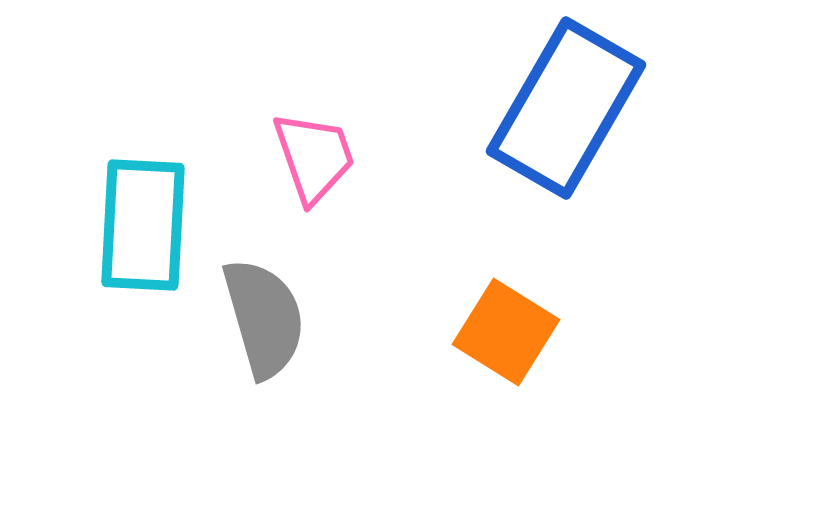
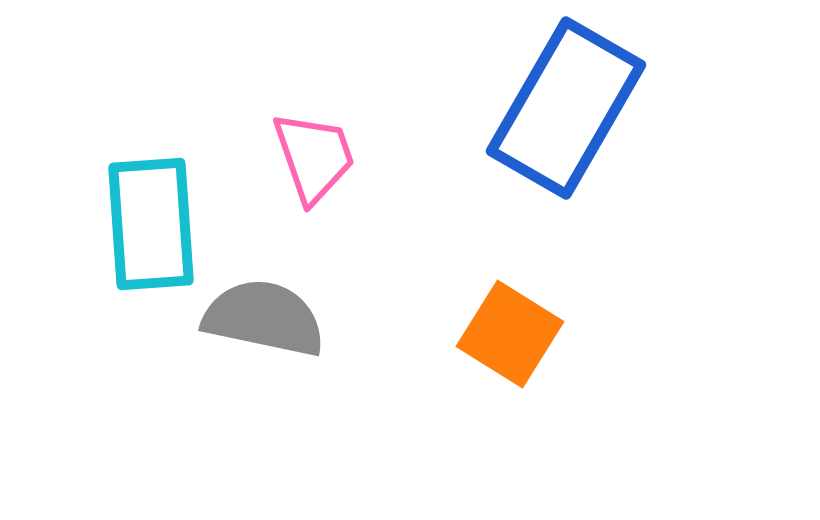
cyan rectangle: moved 8 px right, 1 px up; rotated 7 degrees counterclockwise
gray semicircle: rotated 62 degrees counterclockwise
orange square: moved 4 px right, 2 px down
